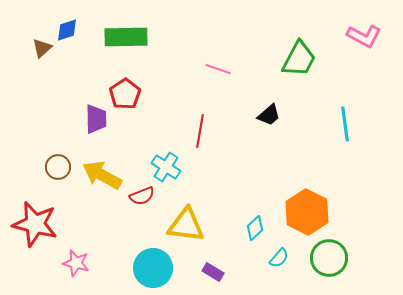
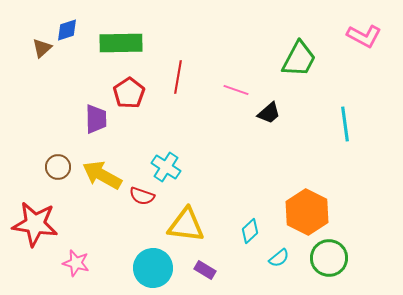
green rectangle: moved 5 px left, 6 px down
pink line: moved 18 px right, 21 px down
red pentagon: moved 4 px right, 1 px up
black trapezoid: moved 2 px up
red line: moved 22 px left, 54 px up
red semicircle: rotated 40 degrees clockwise
red star: rotated 6 degrees counterclockwise
cyan diamond: moved 5 px left, 3 px down
cyan semicircle: rotated 10 degrees clockwise
purple rectangle: moved 8 px left, 2 px up
